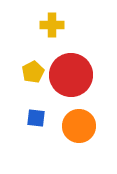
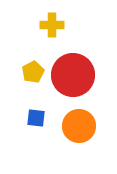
red circle: moved 2 px right
